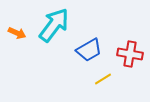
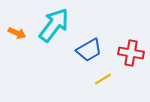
red cross: moved 1 px right, 1 px up
